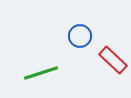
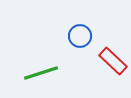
red rectangle: moved 1 px down
